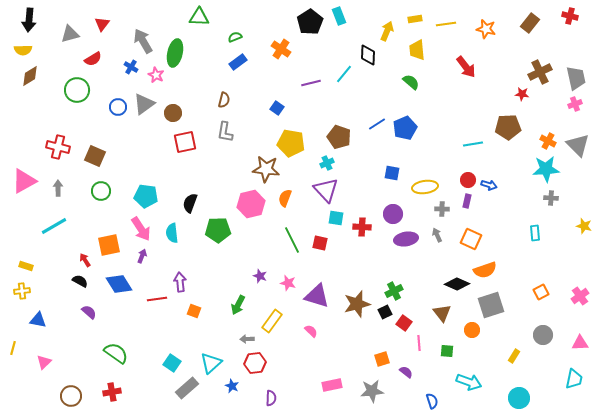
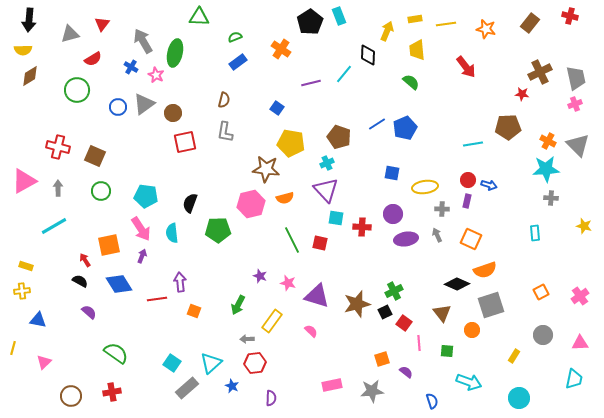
orange semicircle at (285, 198): rotated 126 degrees counterclockwise
